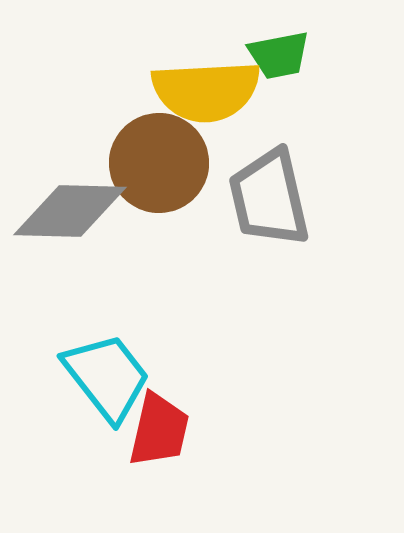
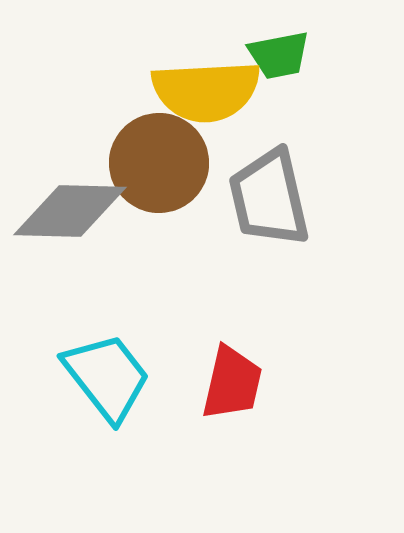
red trapezoid: moved 73 px right, 47 px up
